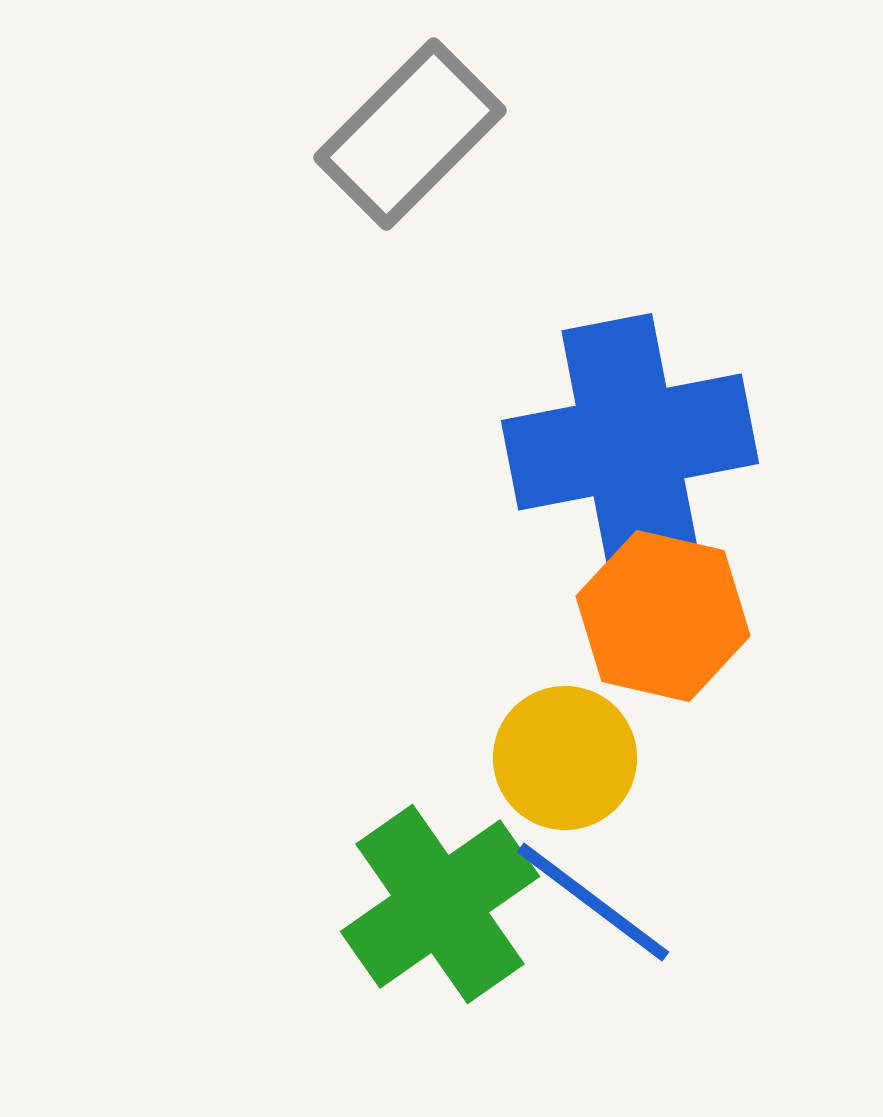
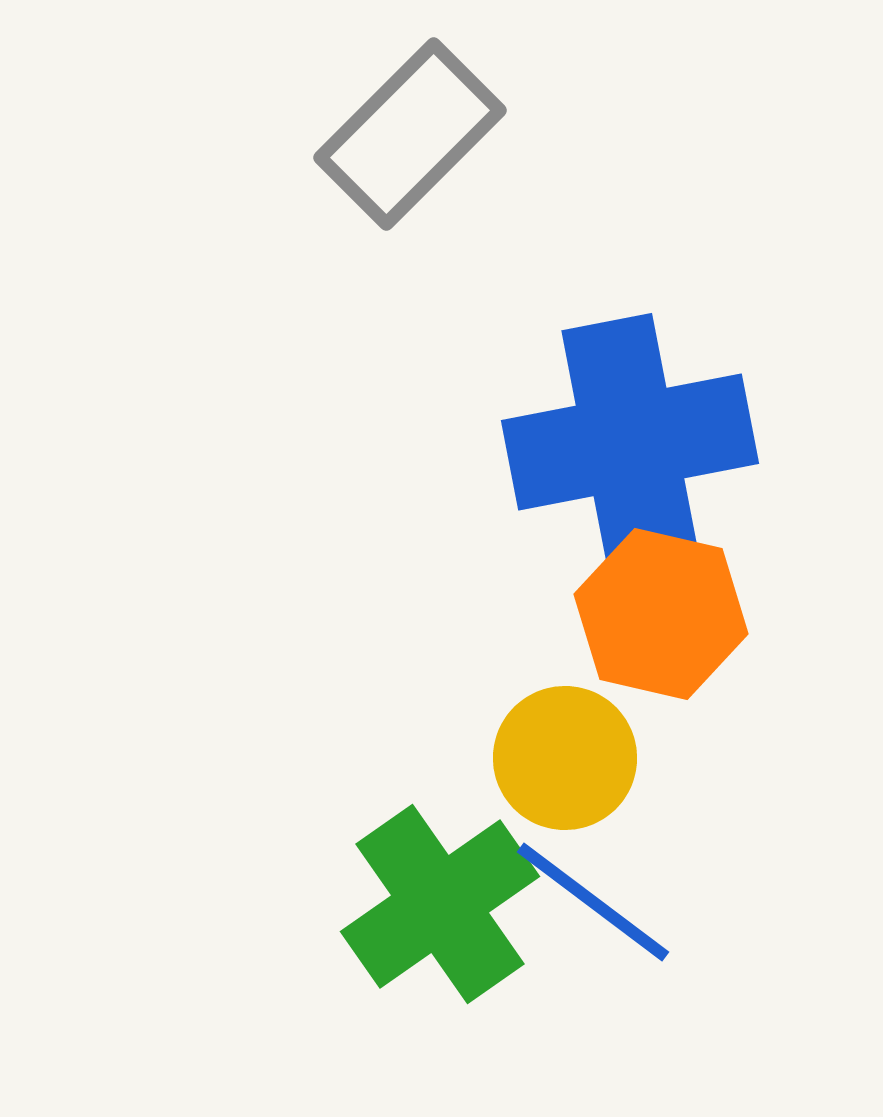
orange hexagon: moved 2 px left, 2 px up
